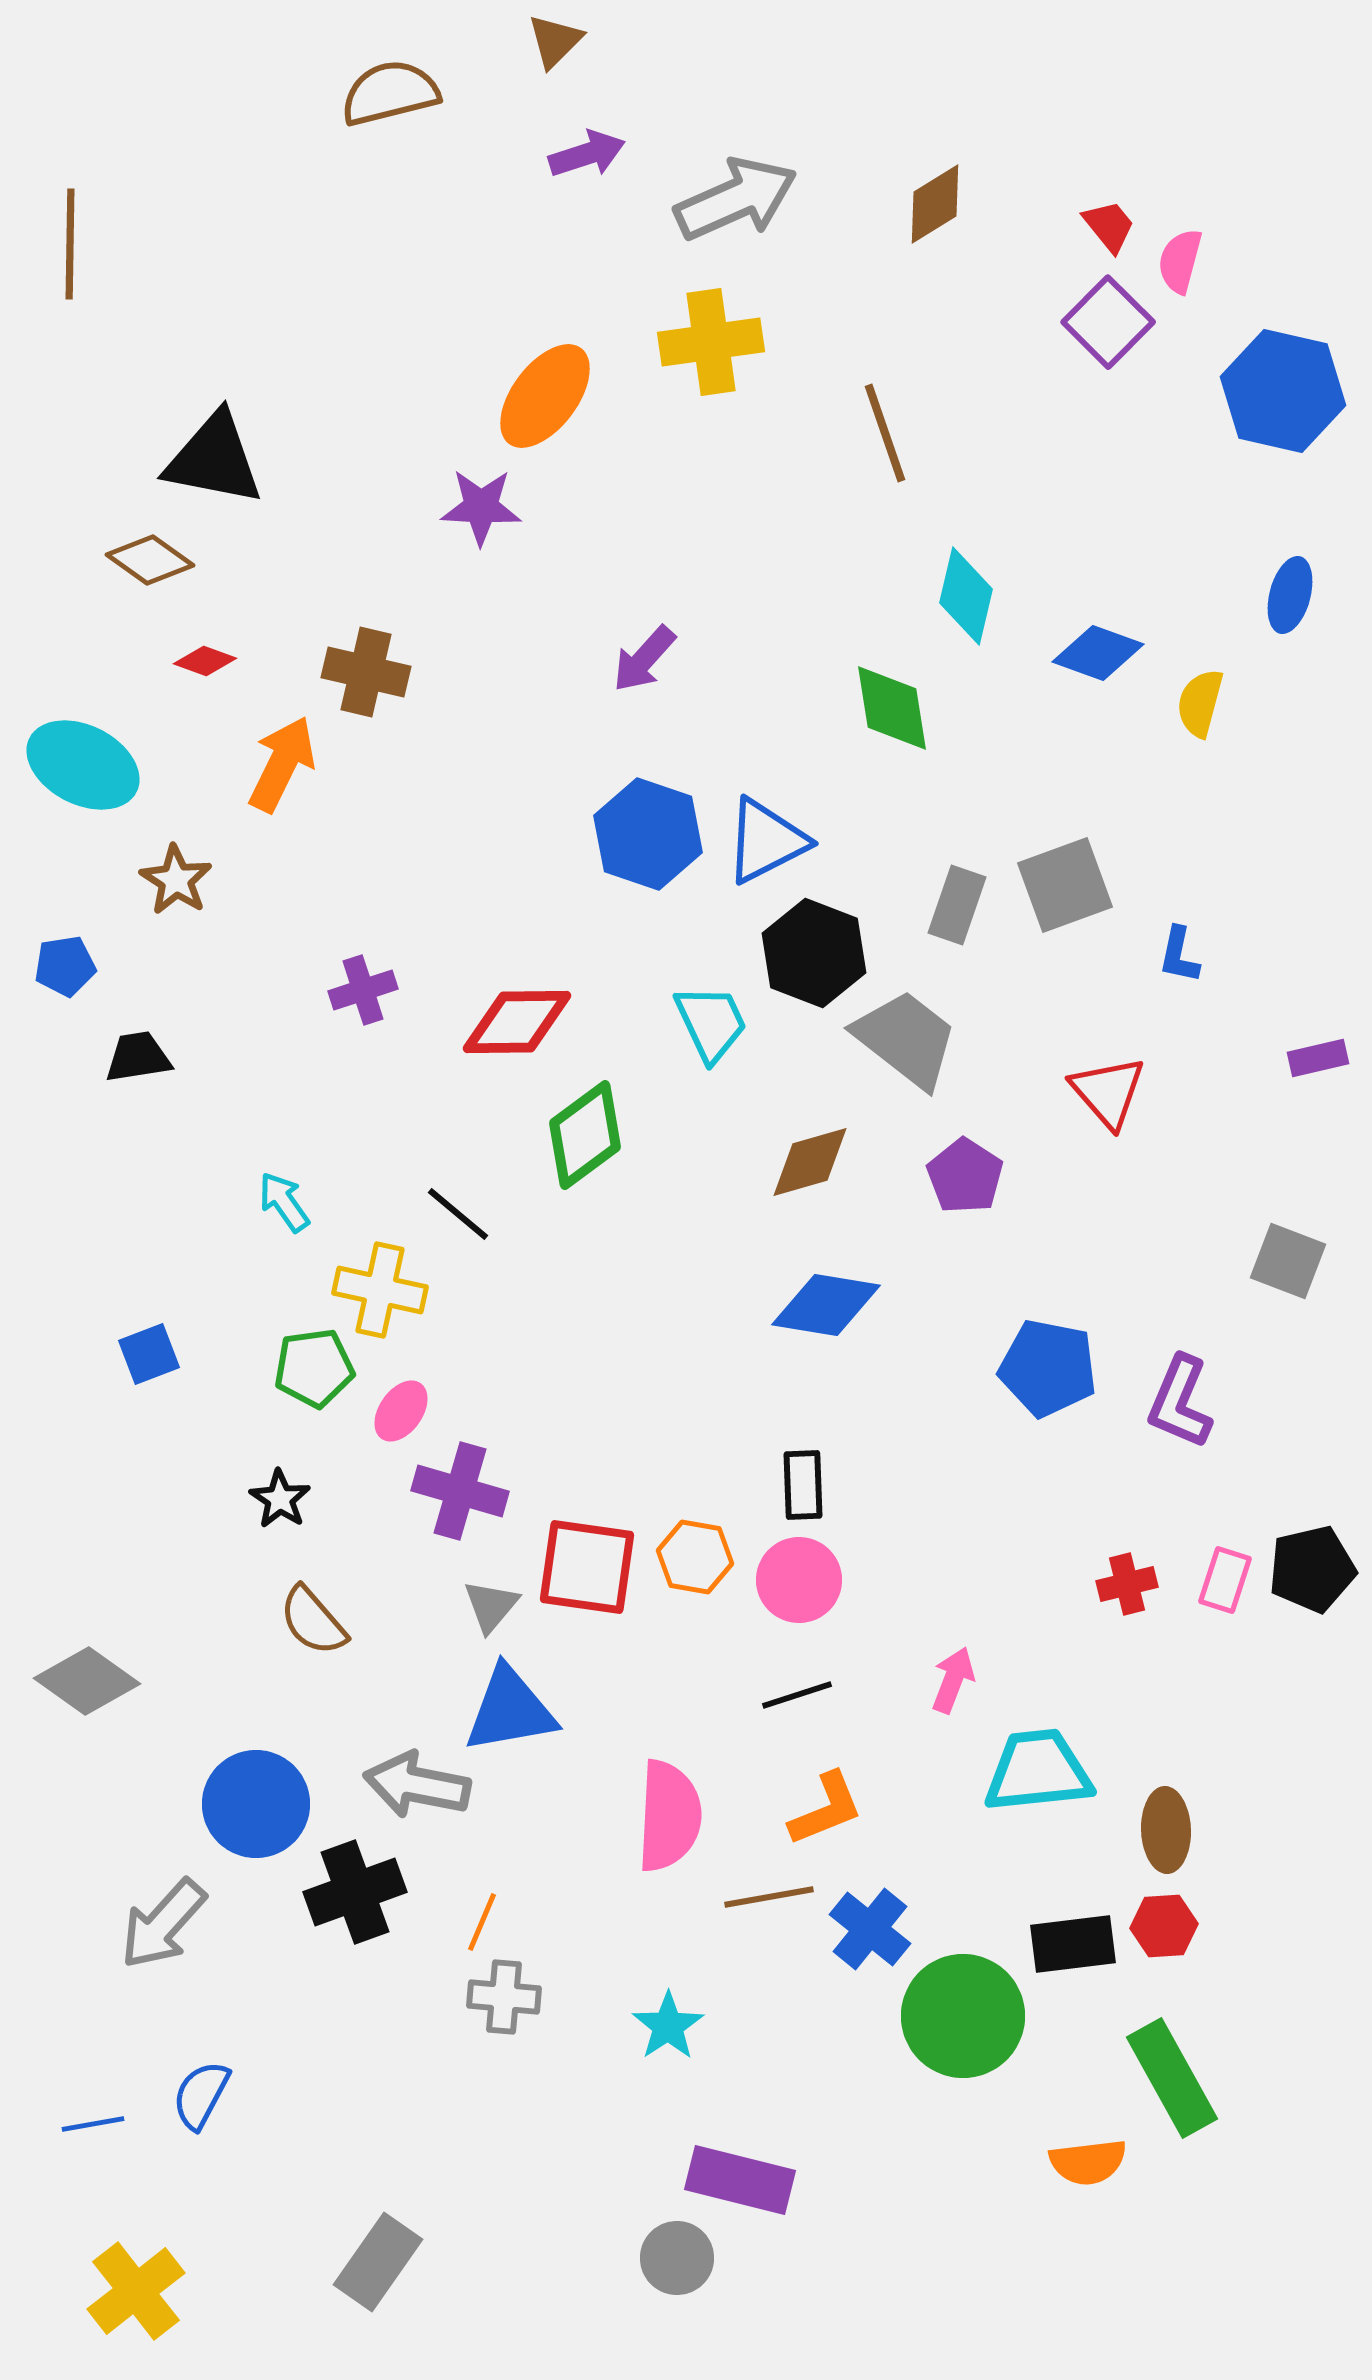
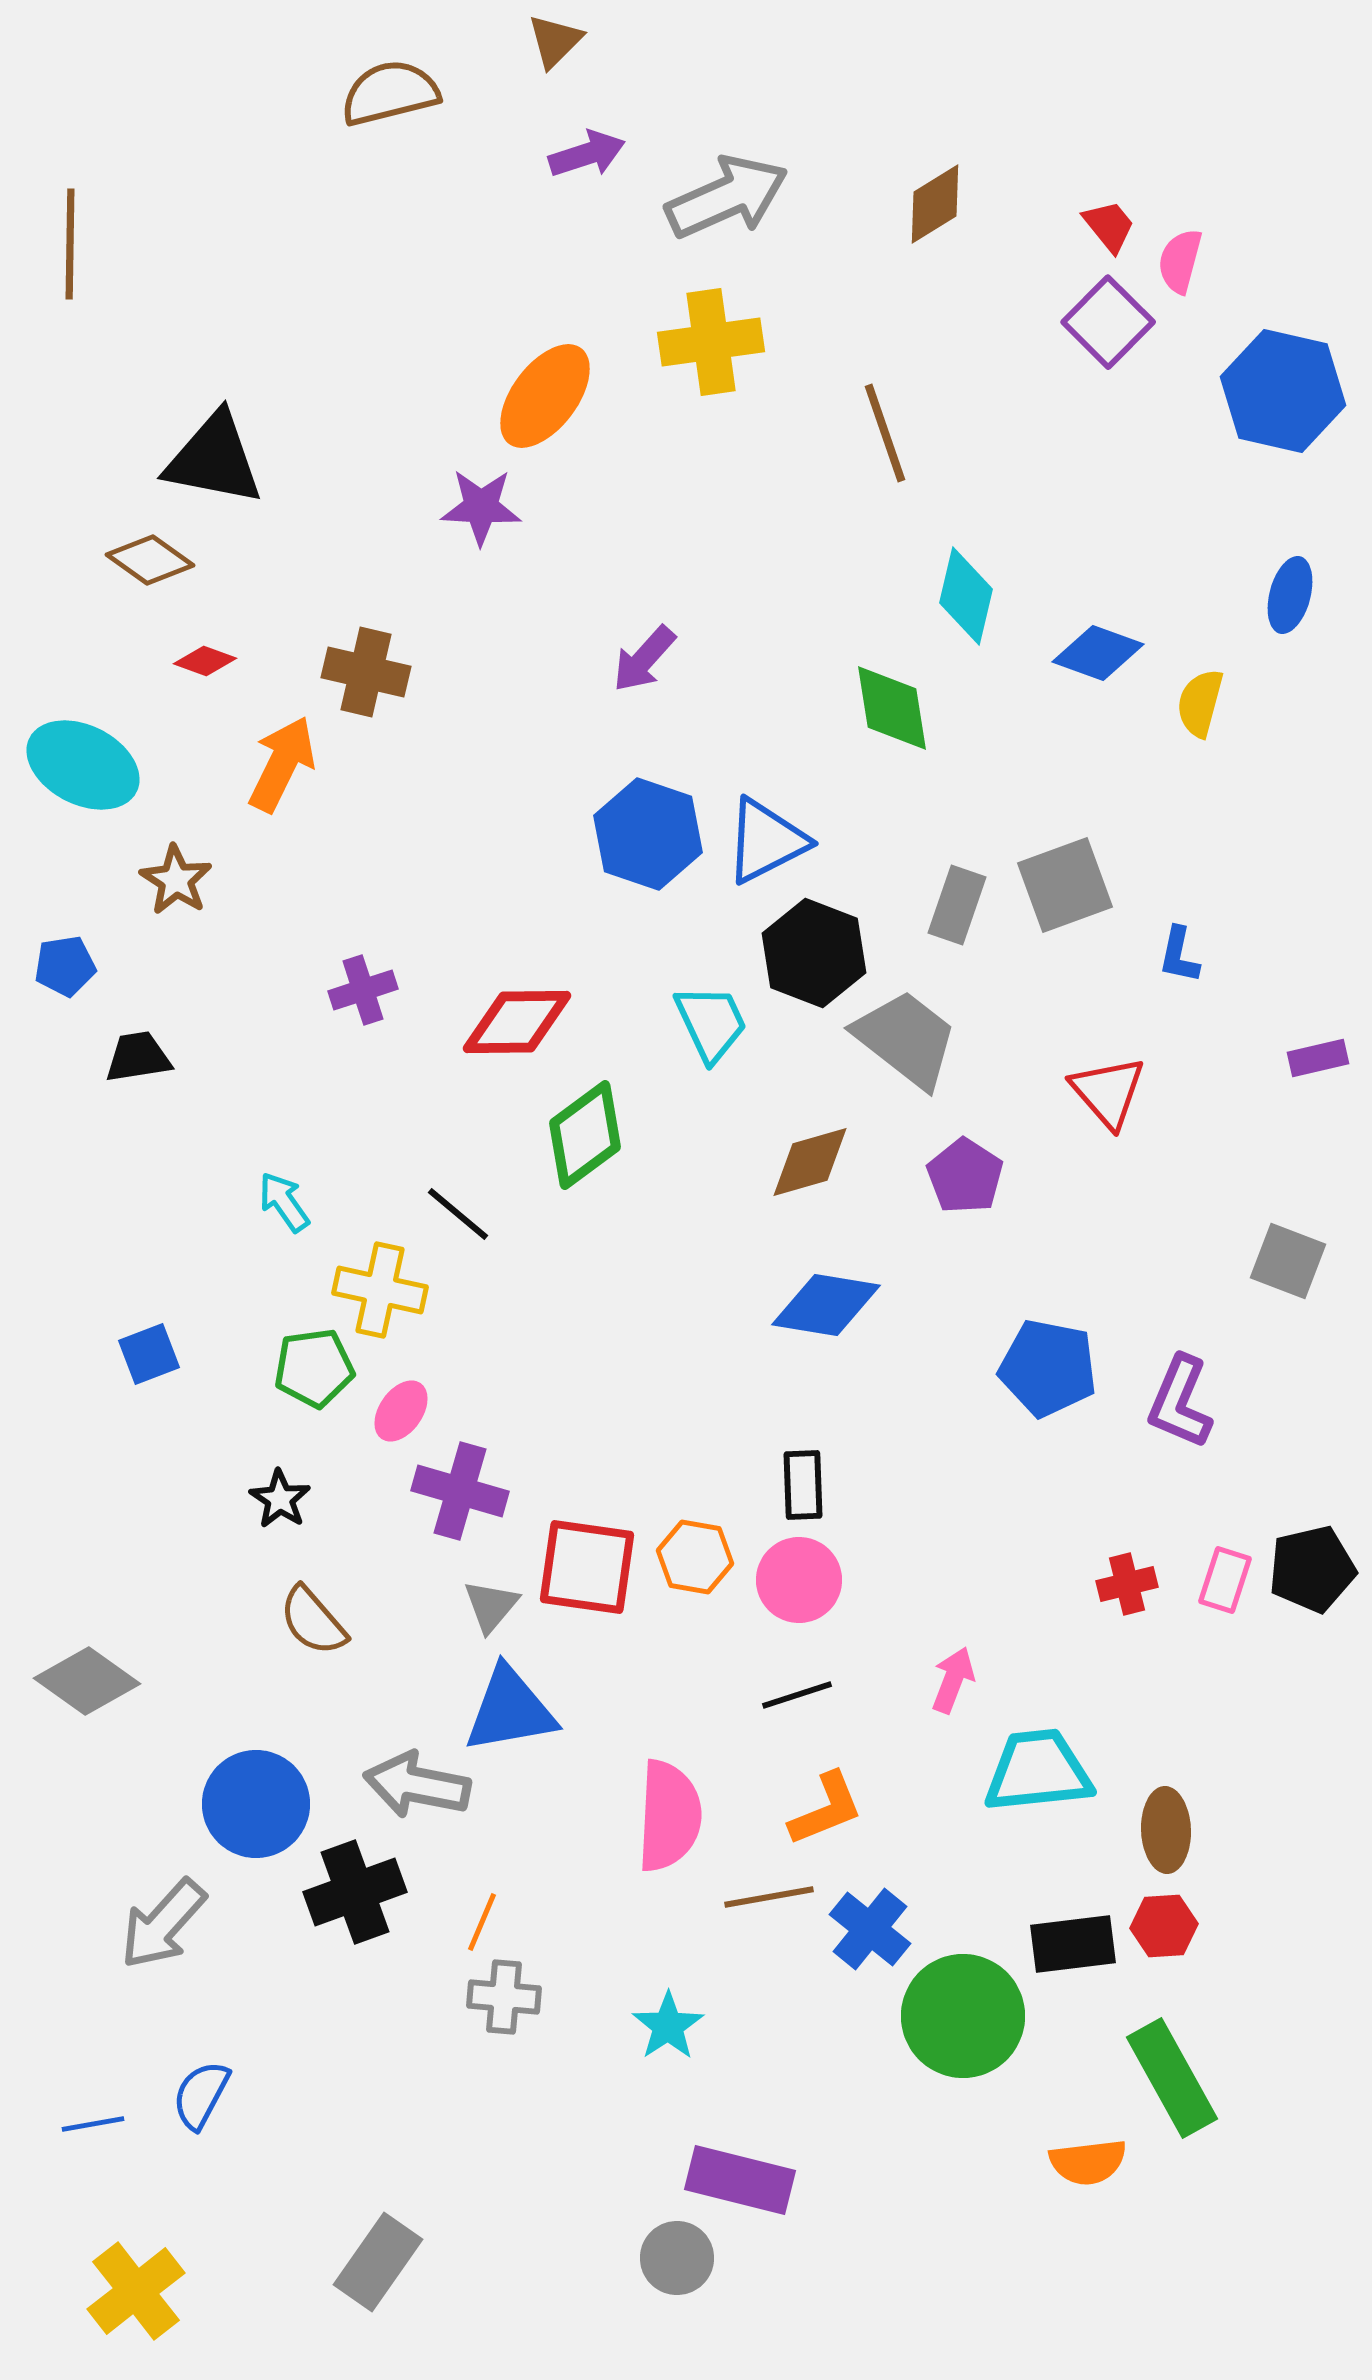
gray arrow at (736, 199): moved 9 px left, 2 px up
